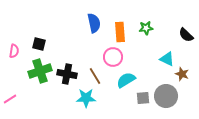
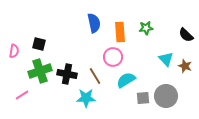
cyan triangle: moved 1 px left; rotated 21 degrees clockwise
brown star: moved 3 px right, 8 px up
pink line: moved 12 px right, 4 px up
